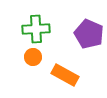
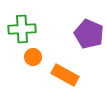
green cross: moved 14 px left
